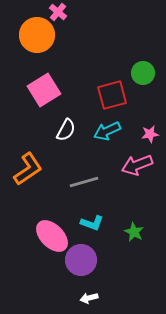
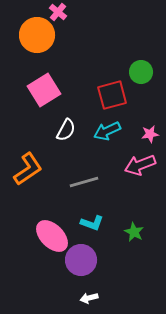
green circle: moved 2 px left, 1 px up
pink arrow: moved 3 px right
